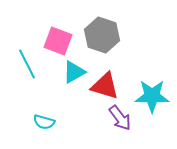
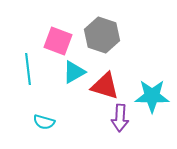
cyan line: moved 1 px right, 5 px down; rotated 20 degrees clockwise
purple arrow: rotated 40 degrees clockwise
